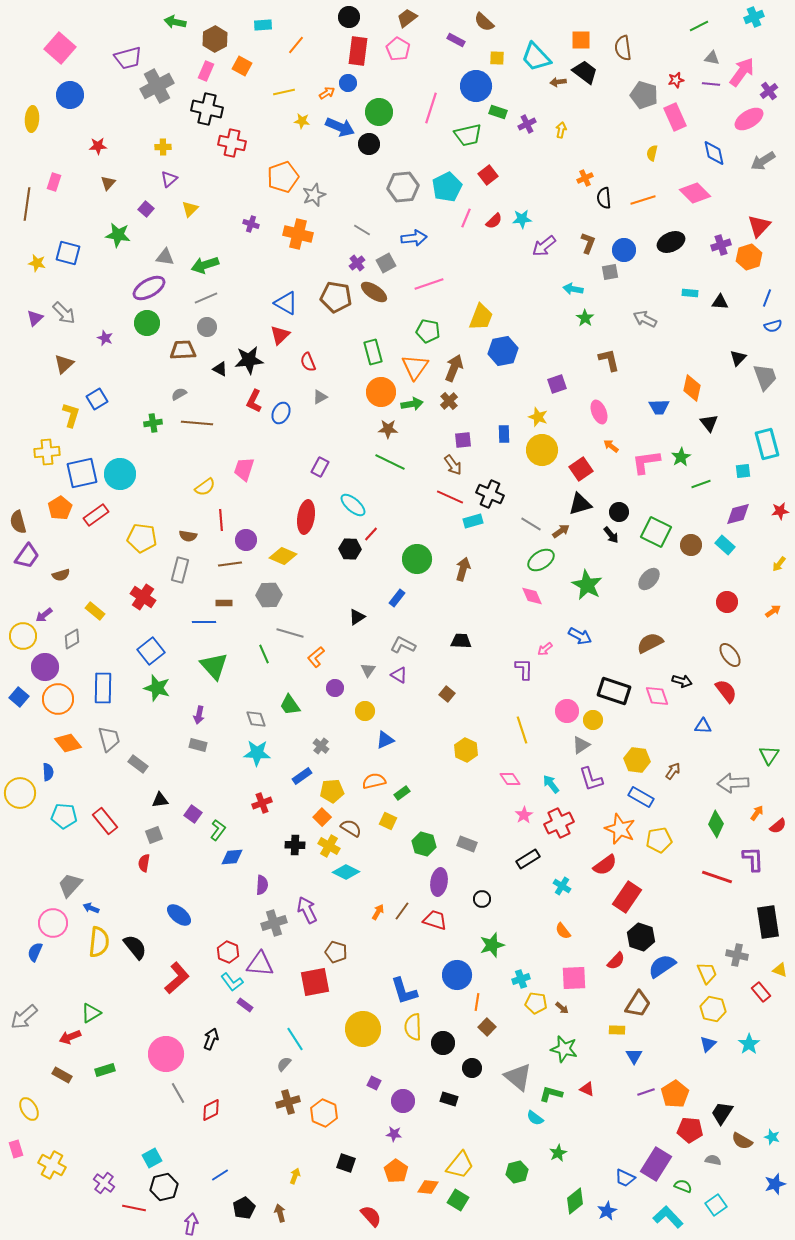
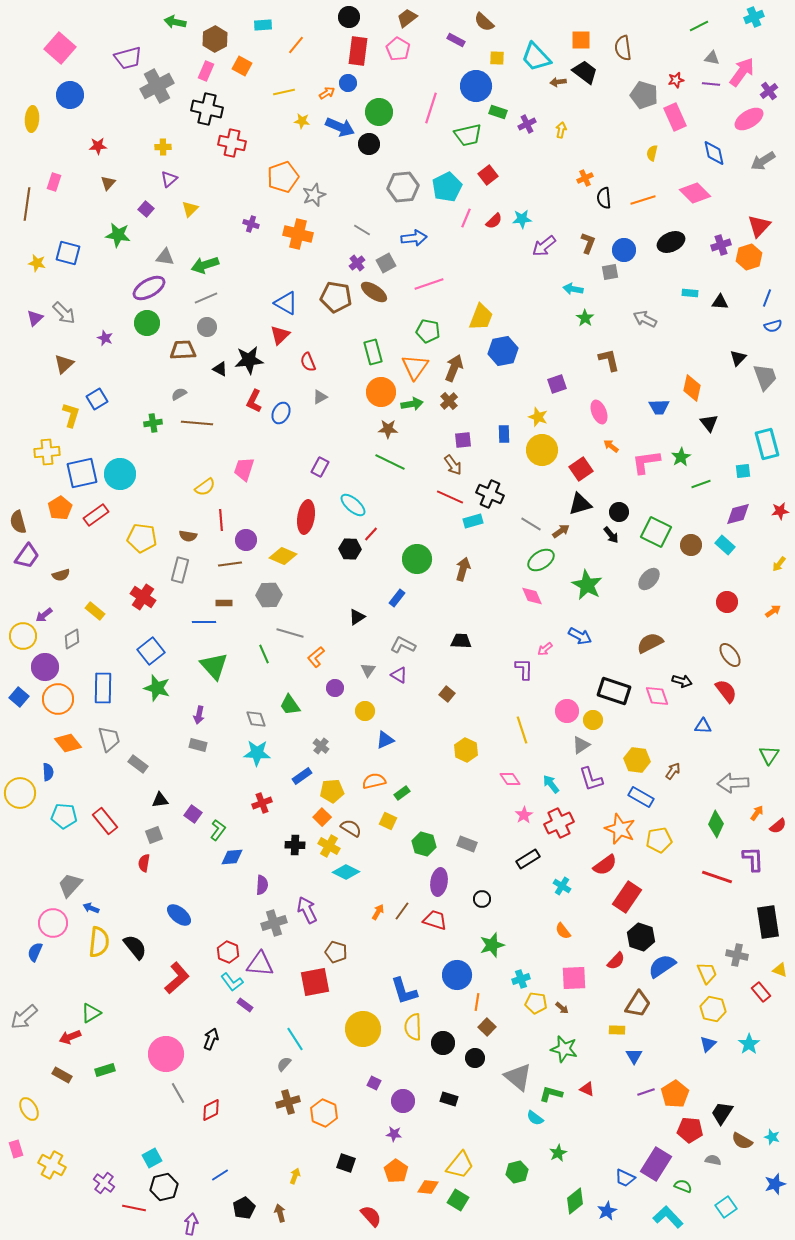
black circle at (472, 1068): moved 3 px right, 10 px up
cyan square at (716, 1205): moved 10 px right, 2 px down
